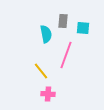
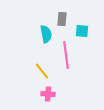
gray rectangle: moved 1 px left, 2 px up
cyan square: moved 1 px left, 3 px down
pink line: rotated 28 degrees counterclockwise
yellow line: moved 1 px right
